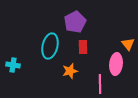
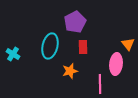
cyan cross: moved 11 px up; rotated 24 degrees clockwise
